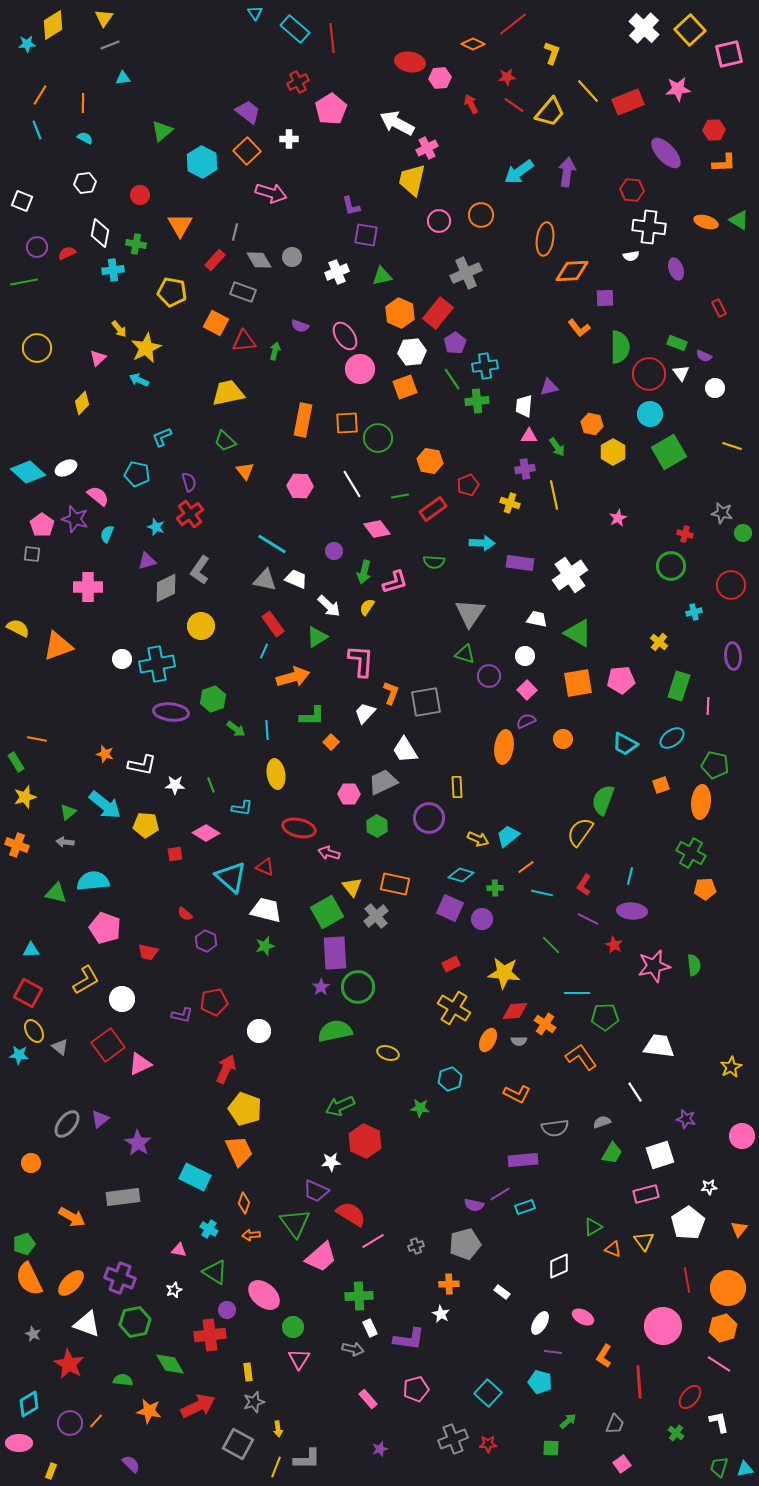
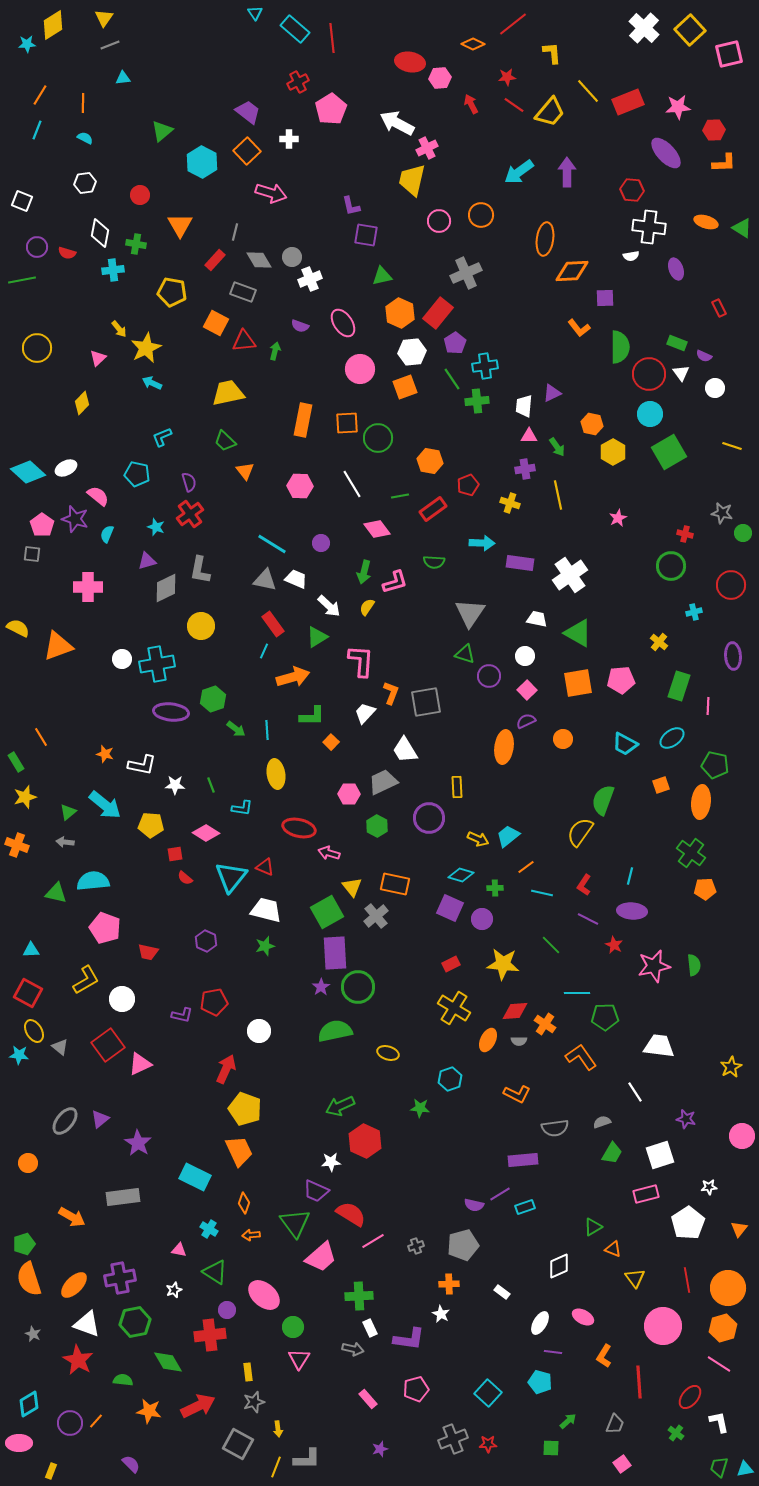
yellow L-shape at (552, 53): rotated 25 degrees counterclockwise
pink star at (678, 89): moved 18 px down
cyan line at (37, 130): rotated 42 degrees clockwise
purple arrow at (567, 172): rotated 8 degrees counterclockwise
green triangle at (739, 220): moved 3 px right, 8 px down
red semicircle at (67, 253): rotated 138 degrees counterclockwise
white cross at (337, 272): moved 27 px left, 7 px down
green line at (24, 282): moved 2 px left, 2 px up
pink ellipse at (345, 336): moved 2 px left, 13 px up
cyan arrow at (139, 380): moved 13 px right, 3 px down
purple triangle at (549, 387): moved 3 px right, 6 px down; rotated 12 degrees counterclockwise
yellow line at (554, 495): moved 4 px right
purple circle at (334, 551): moved 13 px left, 8 px up
gray L-shape at (200, 570): rotated 24 degrees counterclockwise
orange line at (37, 739): moved 4 px right, 2 px up; rotated 48 degrees clockwise
yellow pentagon at (146, 825): moved 5 px right
green cross at (691, 853): rotated 8 degrees clockwise
cyan triangle at (231, 877): rotated 28 degrees clockwise
red semicircle at (185, 914): moved 36 px up
yellow star at (504, 973): moved 1 px left, 9 px up
gray ellipse at (67, 1124): moved 2 px left, 3 px up
orange circle at (31, 1163): moved 3 px left
yellow triangle at (644, 1241): moved 9 px left, 37 px down
gray pentagon at (465, 1244): moved 2 px left, 1 px down
purple cross at (120, 1278): rotated 32 degrees counterclockwise
orange semicircle at (29, 1279): rotated 8 degrees clockwise
orange ellipse at (71, 1283): moved 3 px right, 2 px down
red star at (69, 1364): moved 9 px right, 4 px up
green diamond at (170, 1364): moved 2 px left, 2 px up
